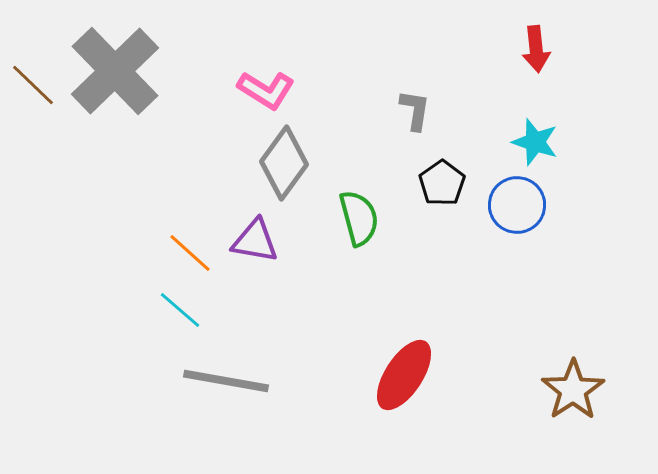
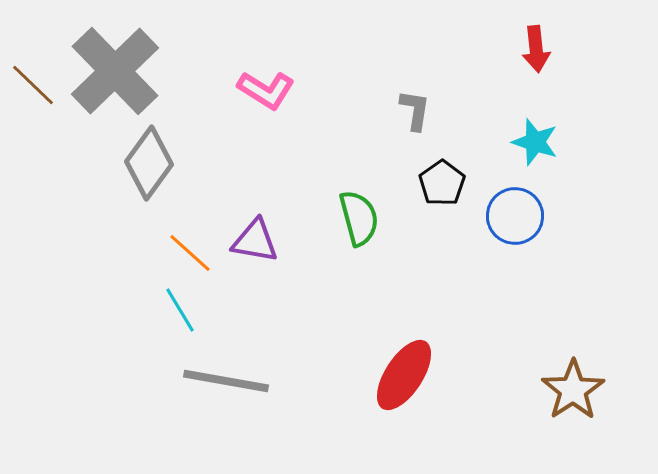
gray diamond: moved 135 px left
blue circle: moved 2 px left, 11 px down
cyan line: rotated 18 degrees clockwise
